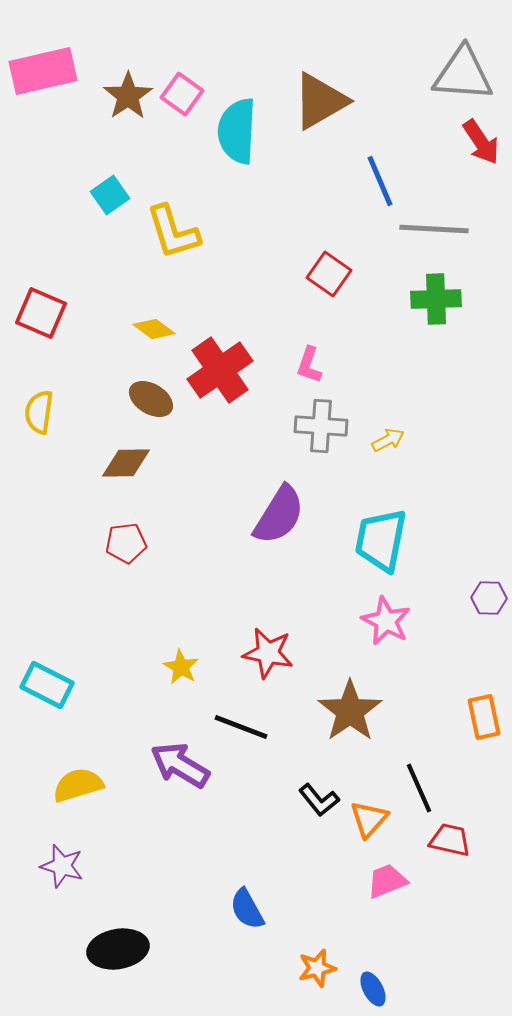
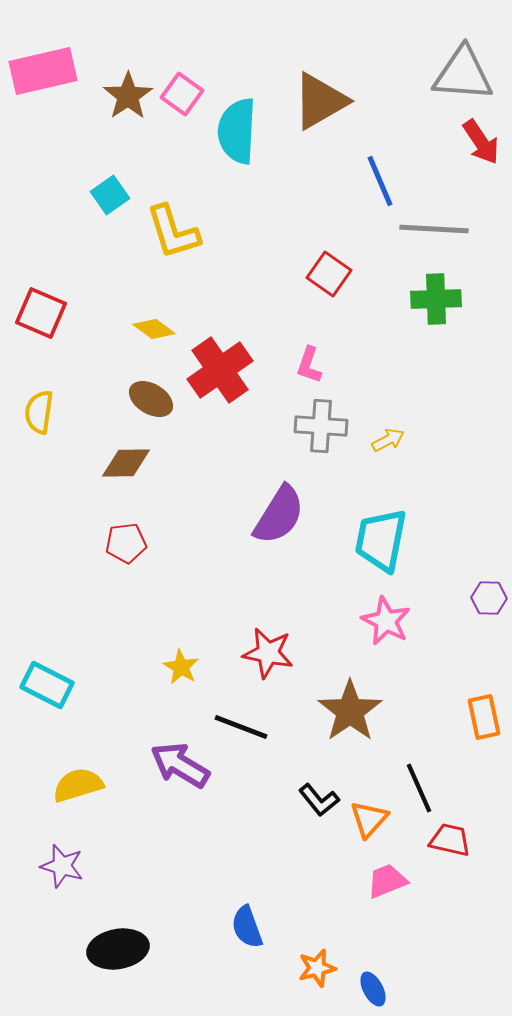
blue semicircle at (247, 909): moved 18 px down; rotated 9 degrees clockwise
